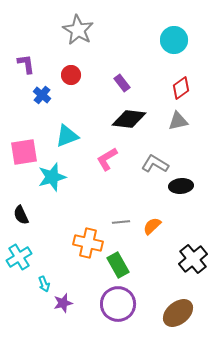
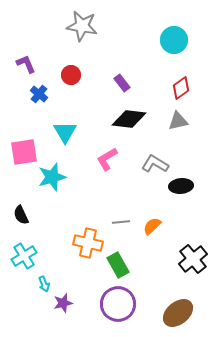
gray star: moved 4 px right, 4 px up; rotated 20 degrees counterclockwise
purple L-shape: rotated 15 degrees counterclockwise
blue cross: moved 3 px left, 1 px up
cyan triangle: moved 2 px left, 4 px up; rotated 40 degrees counterclockwise
cyan cross: moved 5 px right, 1 px up
